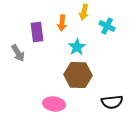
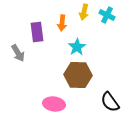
cyan cross: moved 11 px up
black semicircle: moved 2 px left; rotated 60 degrees clockwise
